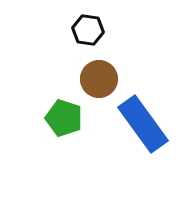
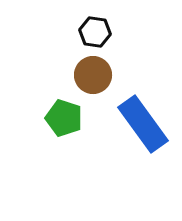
black hexagon: moved 7 px right, 2 px down
brown circle: moved 6 px left, 4 px up
